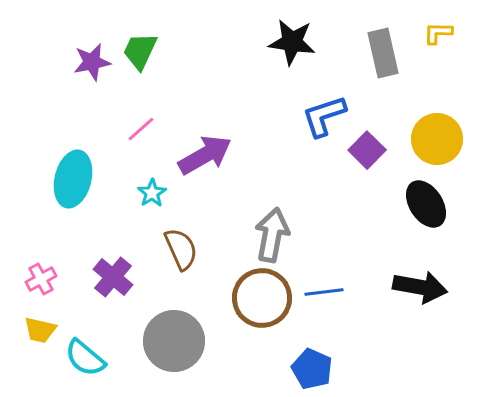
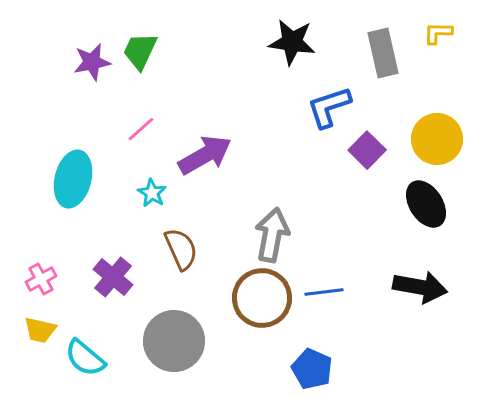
blue L-shape: moved 5 px right, 9 px up
cyan star: rotated 8 degrees counterclockwise
